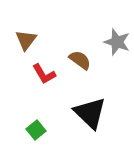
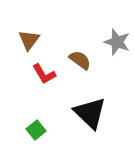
brown triangle: moved 3 px right
